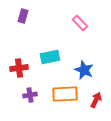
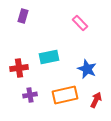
cyan rectangle: moved 1 px left
blue star: moved 3 px right, 1 px up
orange rectangle: moved 1 px down; rotated 10 degrees counterclockwise
